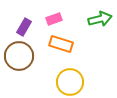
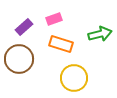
green arrow: moved 15 px down
purple rectangle: rotated 18 degrees clockwise
brown circle: moved 3 px down
yellow circle: moved 4 px right, 4 px up
